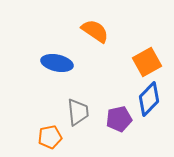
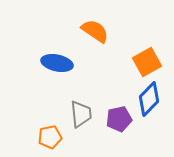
gray trapezoid: moved 3 px right, 2 px down
